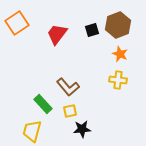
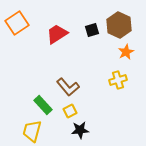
brown hexagon: moved 1 px right; rotated 15 degrees counterclockwise
red trapezoid: rotated 20 degrees clockwise
orange star: moved 6 px right, 2 px up; rotated 21 degrees clockwise
yellow cross: rotated 24 degrees counterclockwise
green rectangle: moved 1 px down
yellow square: rotated 16 degrees counterclockwise
black star: moved 2 px left, 1 px down
